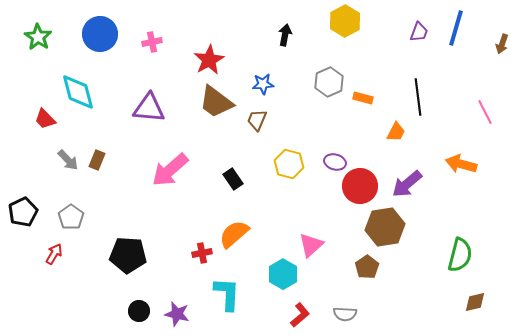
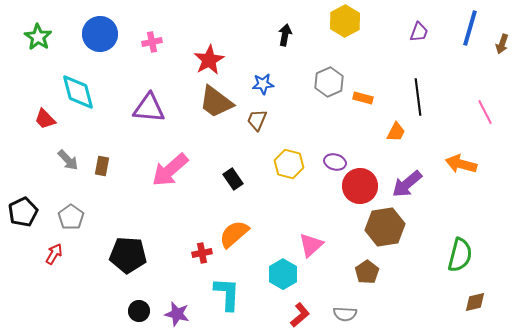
blue line at (456, 28): moved 14 px right
brown rectangle at (97, 160): moved 5 px right, 6 px down; rotated 12 degrees counterclockwise
brown pentagon at (367, 267): moved 5 px down
